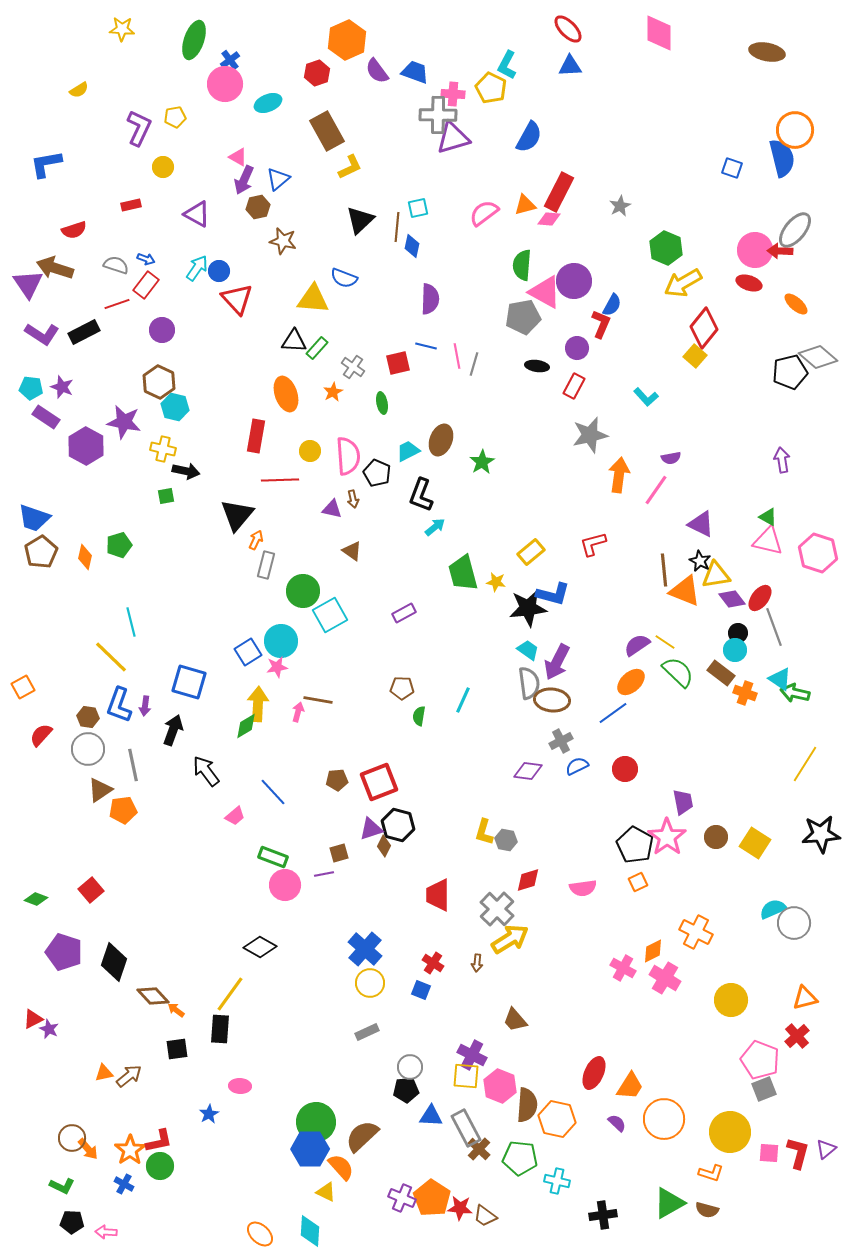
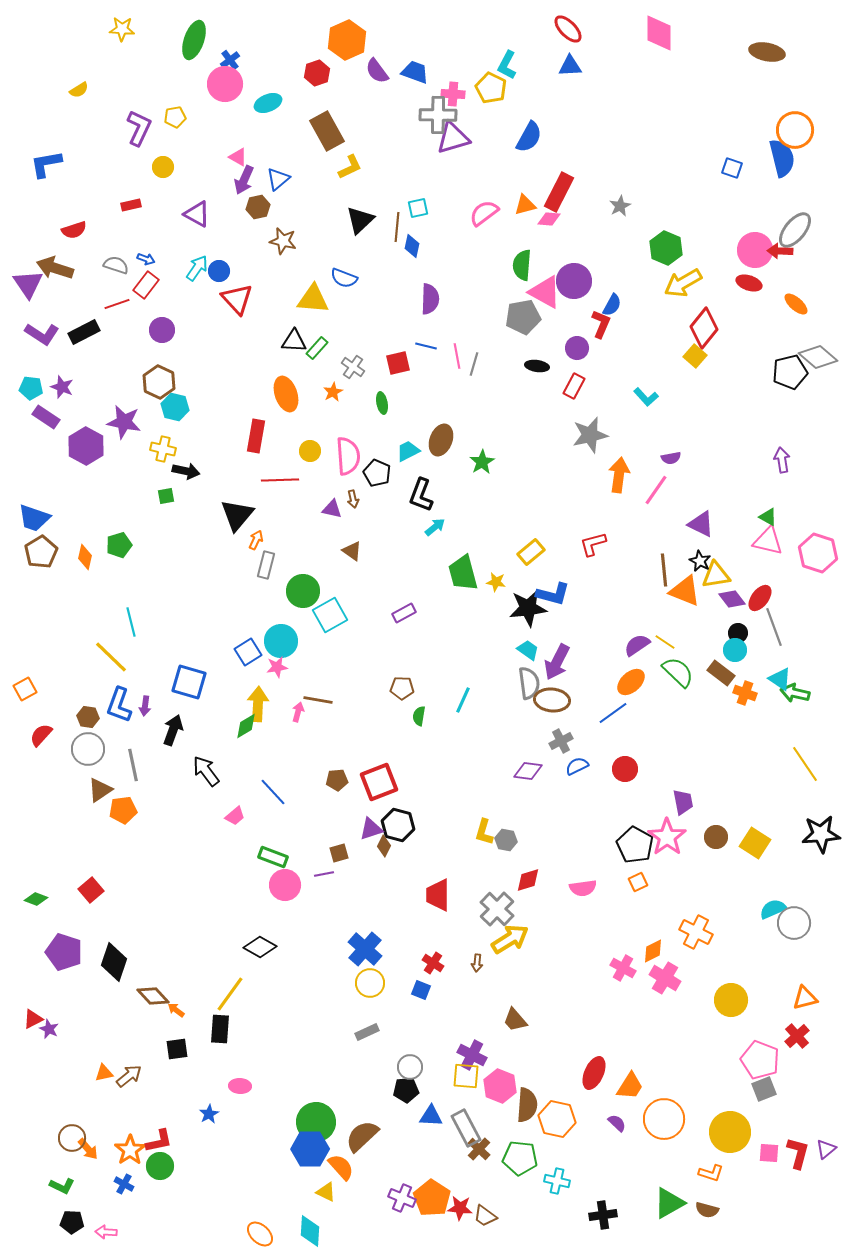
orange square at (23, 687): moved 2 px right, 2 px down
yellow line at (805, 764): rotated 66 degrees counterclockwise
